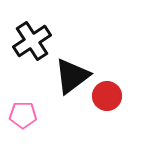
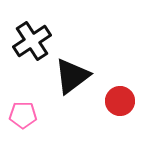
red circle: moved 13 px right, 5 px down
